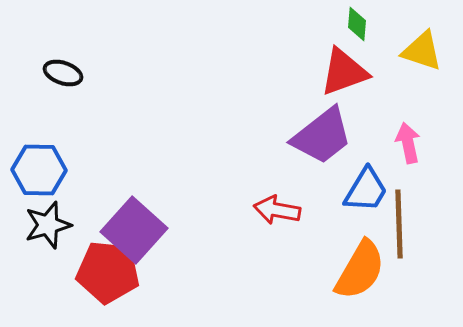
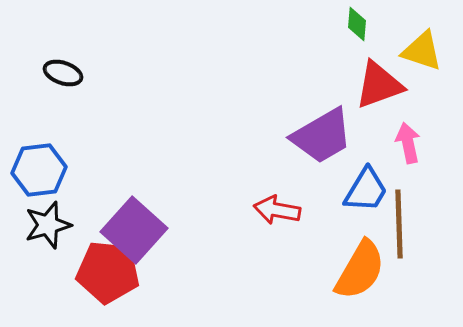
red triangle: moved 35 px right, 13 px down
purple trapezoid: rotated 8 degrees clockwise
blue hexagon: rotated 8 degrees counterclockwise
